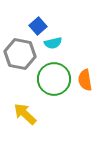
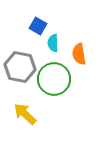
blue square: rotated 18 degrees counterclockwise
cyan semicircle: rotated 102 degrees clockwise
gray hexagon: moved 13 px down
orange semicircle: moved 6 px left, 26 px up
